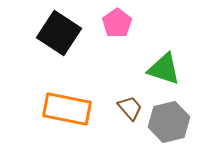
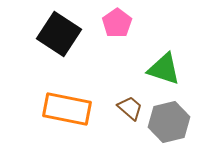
black square: moved 1 px down
brown trapezoid: rotated 8 degrees counterclockwise
